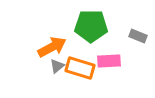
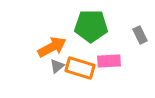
gray rectangle: moved 2 px right, 1 px up; rotated 42 degrees clockwise
